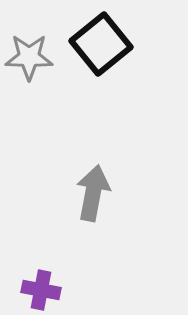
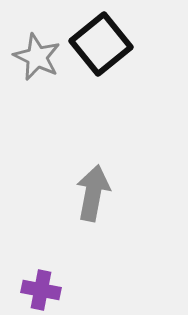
gray star: moved 8 px right; rotated 24 degrees clockwise
